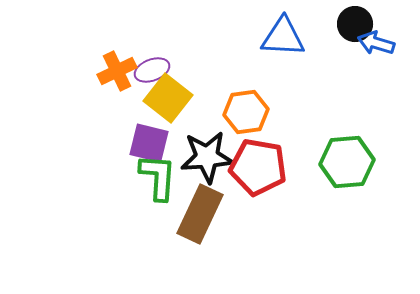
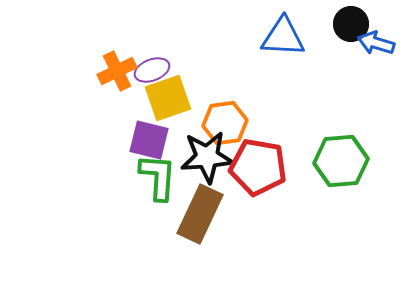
black circle: moved 4 px left
yellow square: rotated 33 degrees clockwise
orange hexagon: moved 21 px left, 11 px down
purple square: moved 3 px up
green hexagon: moved 6 px left, 1 px up
